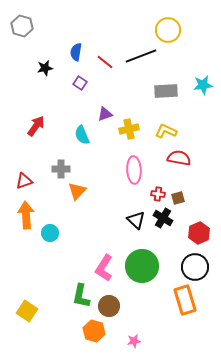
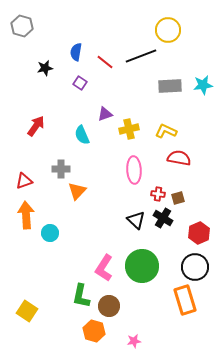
gray rectangle: moved 4 px right, 5 px up
